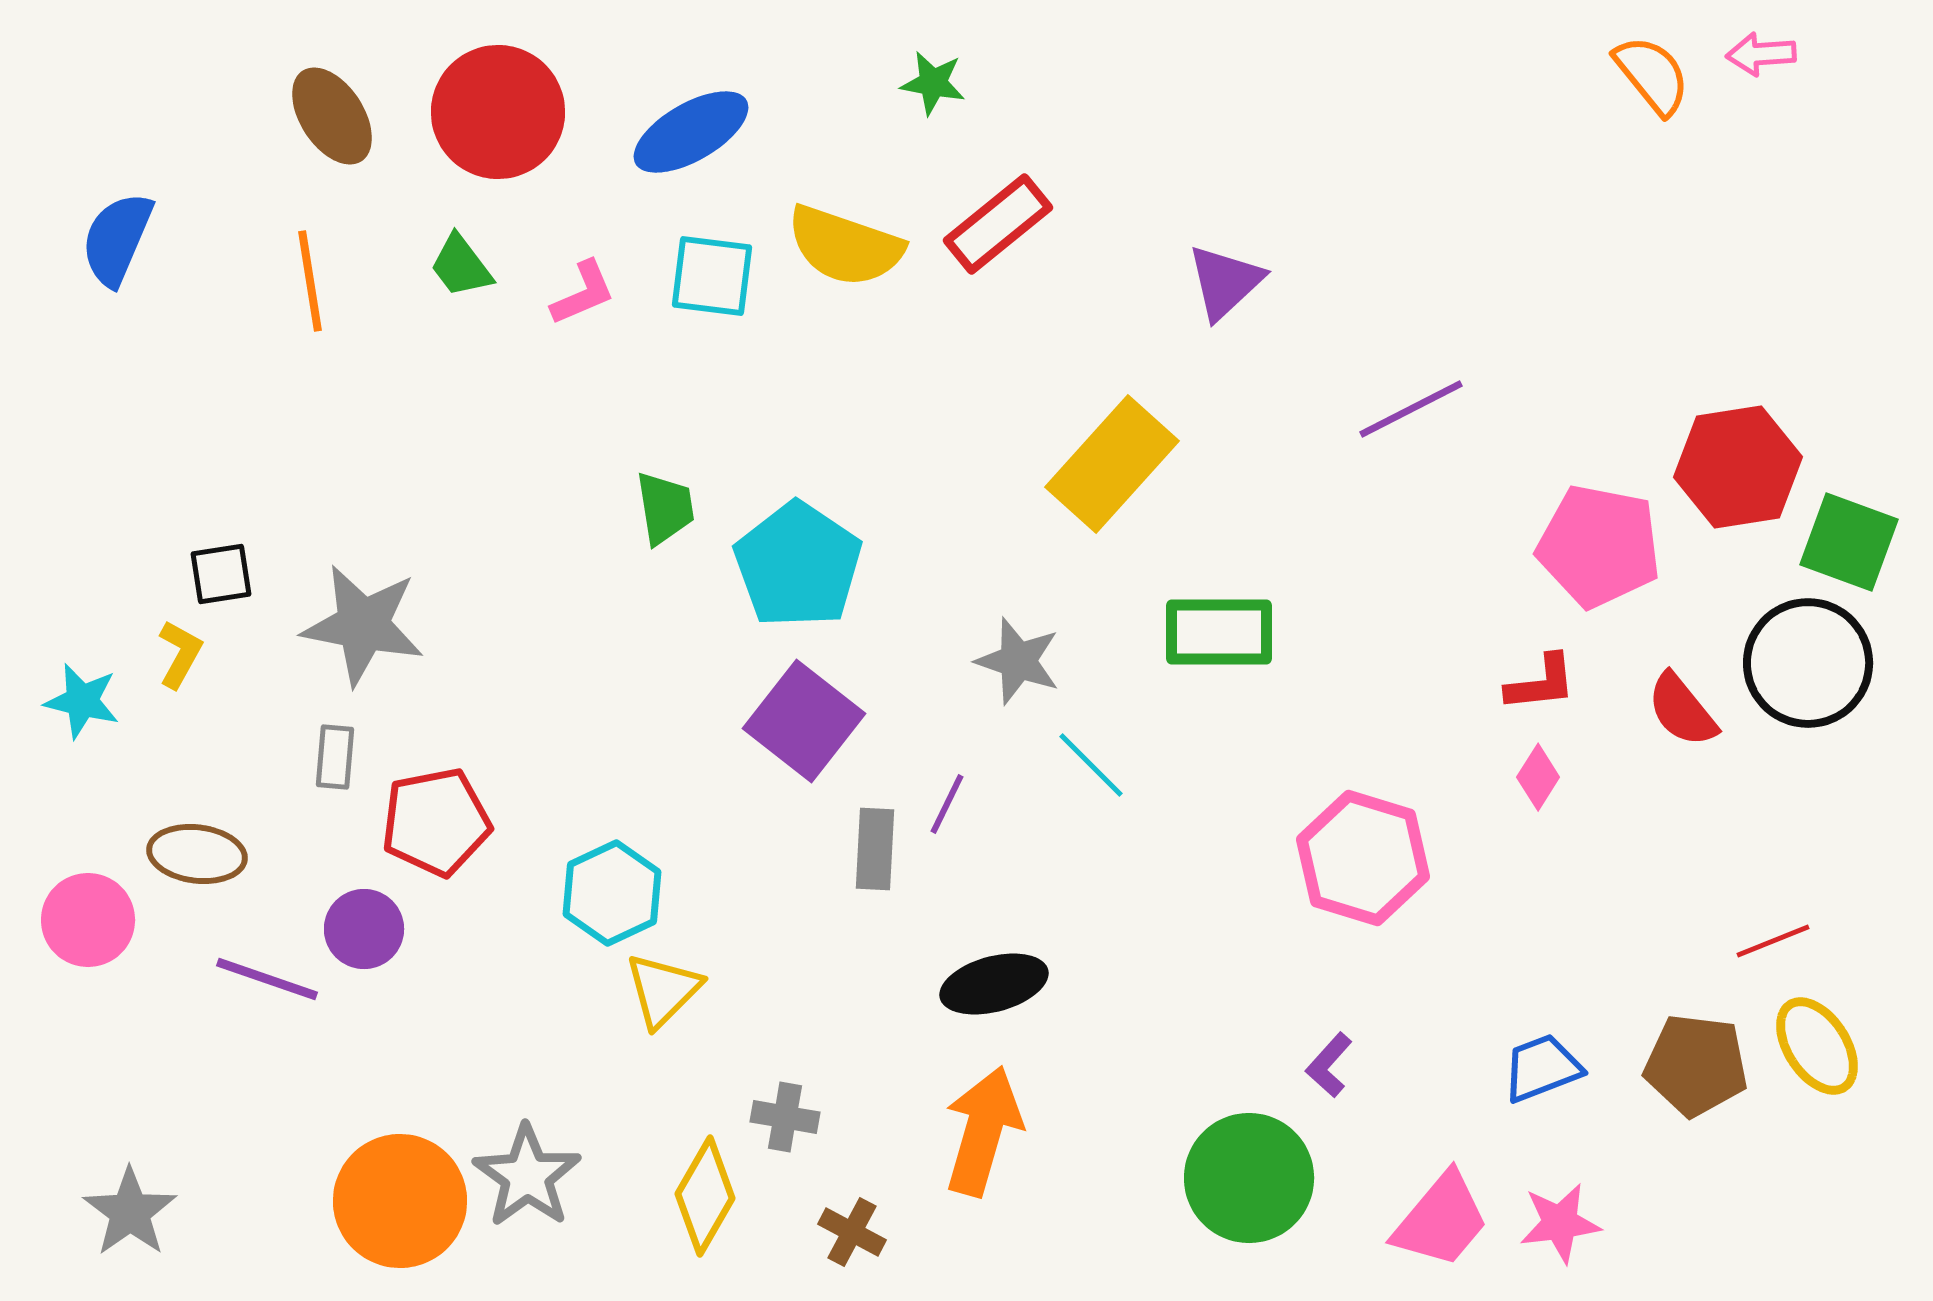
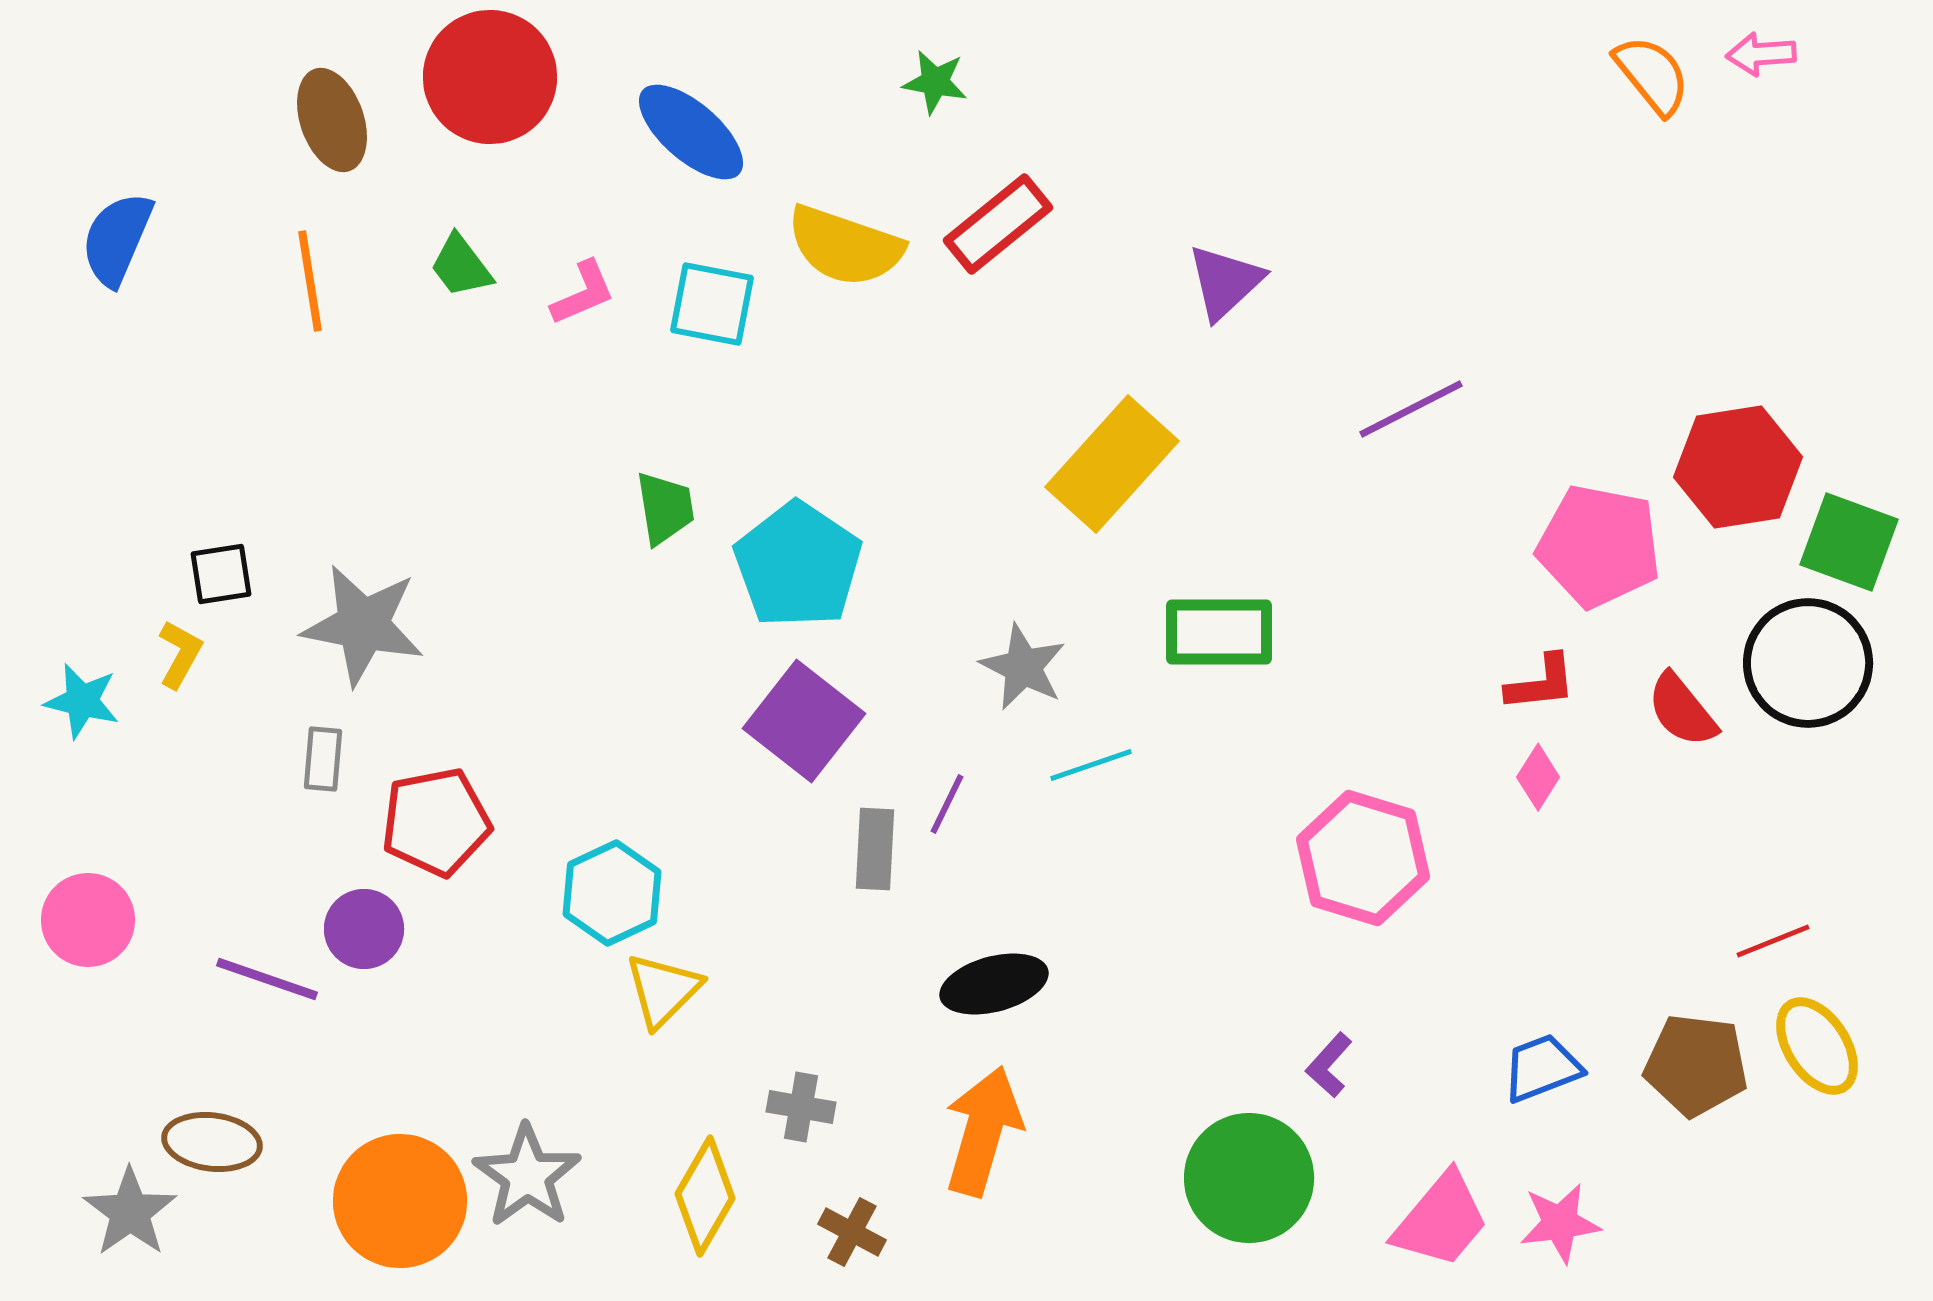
green star at (933, 83): moved 2 px right, 1 px up
red circle at (498, 112): moved 8 px left, 35 px up
brown ellipse at (332, 116): moved 4 px down; rotated 14 degrees clockwise
blue ellipse at (691, 132): rotated 71 degrees clockwise
cyan square at (712, 276): moved 28 px down; rotated 4 degrees clockwise
gray star at (1018, 661): moved 5 px right, 6 px down; rotated 8 degrees clockwise
gray rectangle at (335, 757): moved 12 px left, 2 px down
cyan line at (1091, 765): rotated 64 degrees counterclockwise
brown ellipse at (197, 854): moved 15 px right, 288 px down
gray cross at (785, 1117): moved 16 px right, 10 px up
